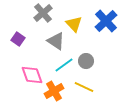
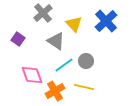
yellow line: rotated 12 degrees counterclockwise
orange cross: moved 1 px right
